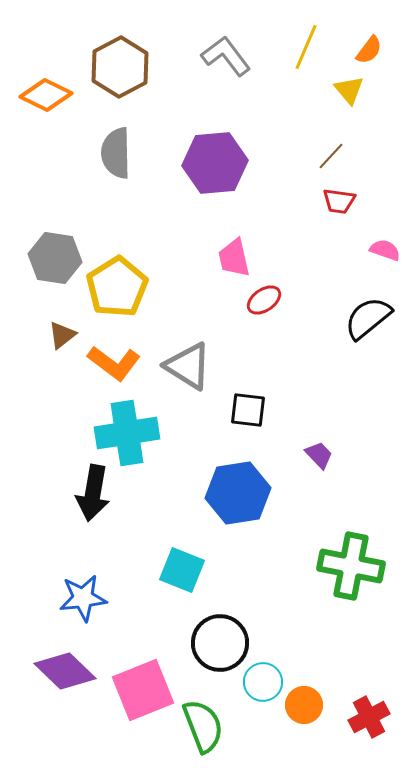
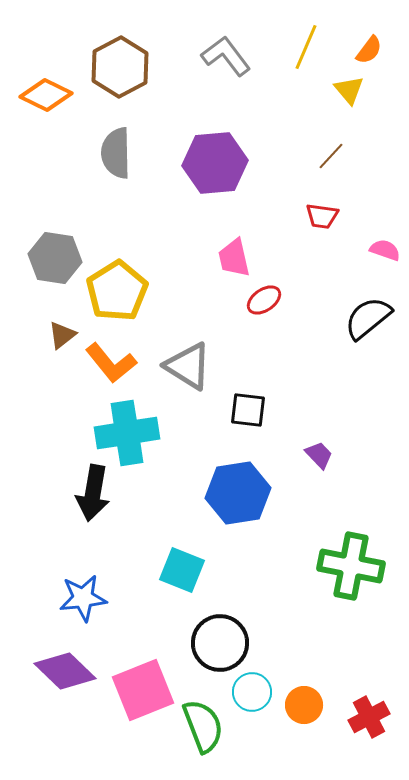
red trapezoid: moved 17 px left, 15 px down
yellow pentagon: moved 4 px down
orange L-shape: moved 3 px left; rotated 14 degrees clockwise
cyan circle: moved 11 px left, 10 px down
